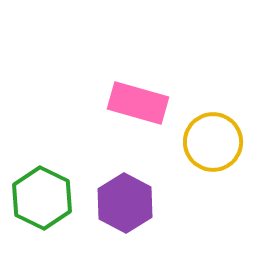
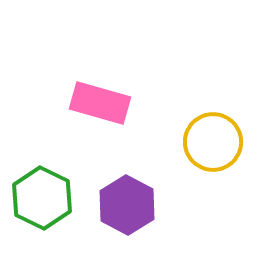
pink rectangle: moved 38 px left
purple hexagon: moved 2 px right, 2 px down
